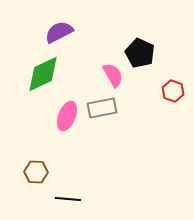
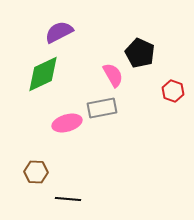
pink ellipse: moved 7 px down; rotated 52 degrees clockwise
